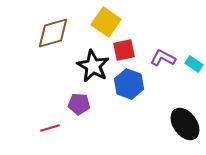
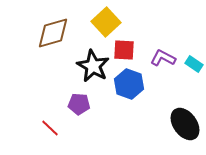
yellow square: rotated 12 degrees clockwise
red square: rotated 15 degrees clockwise
red line: rotated 60 degrees clockwise
